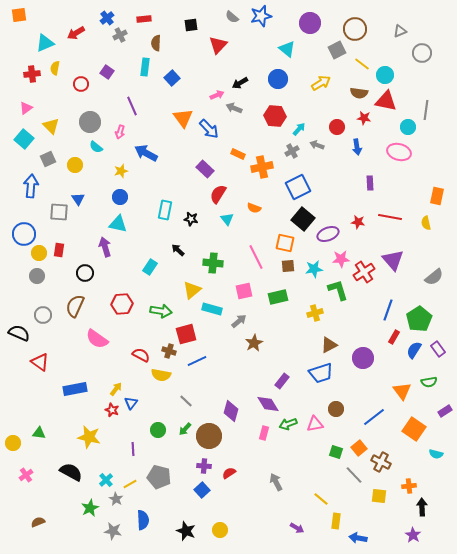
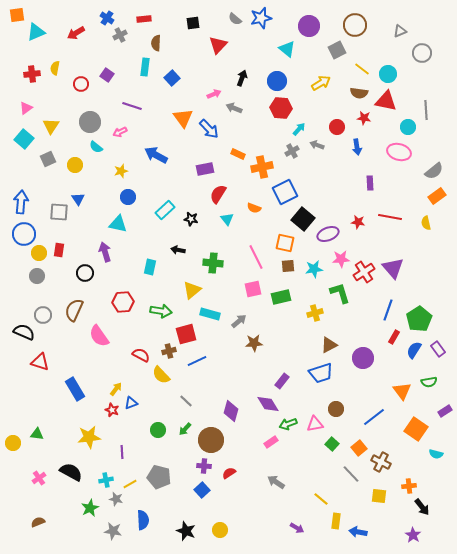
orange square at (19, 15): moved 2 px left
blue star at (261, 16): moved 2 px down
gray semicircle at (232, 17): moved 3 px right, 2 px down
blue cross at (107, 18): rotated 16 degrees counterclockwise
purple circle at (310, 23): moved 1 px left, 3 px down
black square at (191, 25): moved 2 px right, 2 px up
brown circle at (355, 29): moved 4 px up
cyan triangle at (45, 43): moved 9 px left, 11 px up
yellow line at (362, 64): moved 5 px down
purple square at (107, 72): moved 3 px down
cyan circle at (385, 75): moved 3 px right, 1 px up
blue circle at (278, 79): moved 1 px left, 2 px down
black arrow at (240, 83): moved 2 px right, 5 px up; rotated 140 degrees clockwise
pink arrow at (217, 95): moved 3 px left, 1 px up
purple line at (132, 106): rotated 48 degrees counterclockwise
gray line at (426, 110): rotated 12 degrees counterclockwise
red hexagon at (275, 116): moved 6 px right, 8 px up
yellow triangle at (51, 126): rotated 18 degrees clockwise
pink arrow at (120, 132): rotated 48 degrees clockwise
blue arrow at (146, 153): moved 10 px right, 2 px down
purple rectangle at (205, 169): rotated 54 degrees counterclockwise
blue arrow at (31, 186): moved 10 px left, 16 px down
blue square at (298, 187): moved 13 px left, 5 px down
orange rectangle at (437, 196): rotated 42 degrees clockwise
blue circle at (120, 197): moved 8 px right
cyan rectangle at (165, 210): rotated 36 degrees clockwise
purple arrow at (105, 247): moved 5 px down
black arrow at (178, 250): rotated 32 degrees counterclockwise
purple triangle at (393, 260): moved 8 px down
cyan rectangle at (150, 267): rotated 21 degrees counterclockwise
gray semicircle at (434, 277): moved 106 px up
green L-shape at (338, 290): moved 2 px right, 3 px down
pink square at (244, 291): moved 9 px right, 2 px up
green rectangle at (278, 297): moved 3 px right
red hexagon at (122, 304): moved 1 px right, 2 px up
brown semicircle at (75, 306): moved 1 px left, 4 px down
cyan rectangle at (212, 309): moved 2 px left, 5 px down
black semicircle at (19, 333): moved 5 px right, 1 px up
pink semicircle at (97, 339): moved 2 px right, 3 px up; rotated 20 degrees clockwise
brown star at (254, 343): rotated 24 degrees clockwise
brown cross at (169, 351): rotated 32 degrees counterclockwise
red triangle at (40, 362): rotated 18 degrees counterclockwise
yellow semicircle at (161, 375): rotated 36 degrees clockwise
blue rectangle at (75, 389): rotated 70 degrees clockwise
blue triangle at (131, 403): rotated 32 degrees clockwise
orange square at (414, 429): moved 2 px right
green triangle at (39, 433): moved 2 px left, 1 px down
pink rectangle at (264, 433): moved 7 px right, 9 px down; rotated 40 degrees clockwise
brown circle at (209, 436): moved 2 px right, 4 px down
yellow star at (89, 437): rotated 20 degrees counterclockwise
purple line at (133, 449): moved 11 px left, 3 px down
green square at (336, 452): moved 4 px left, 8 px up; rotated 24 degrees clockwise
pink cross at (26, 475): moved 13 px right, 3 px down
gray line at (354, 475): moved 3 px left, 1 px up
cyan cross at (106, 480): rotated 32 degrees clockwise
gray arrow at (276, 482): rotated 30 degrees counterclockwise
gray star at (116, 499): rotated 16 degrees counterclockwise
black arrow at (422, 507): rotated 144 degrees clockwise
blue arrow at (358, 538): moved 6 px up
